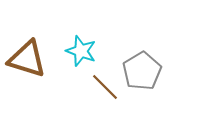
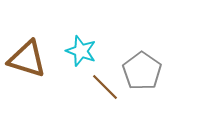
gray pentagon: rotated 6 degrees counterclockwise
